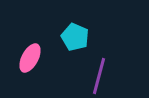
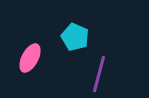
purple line: moved 2 px up
